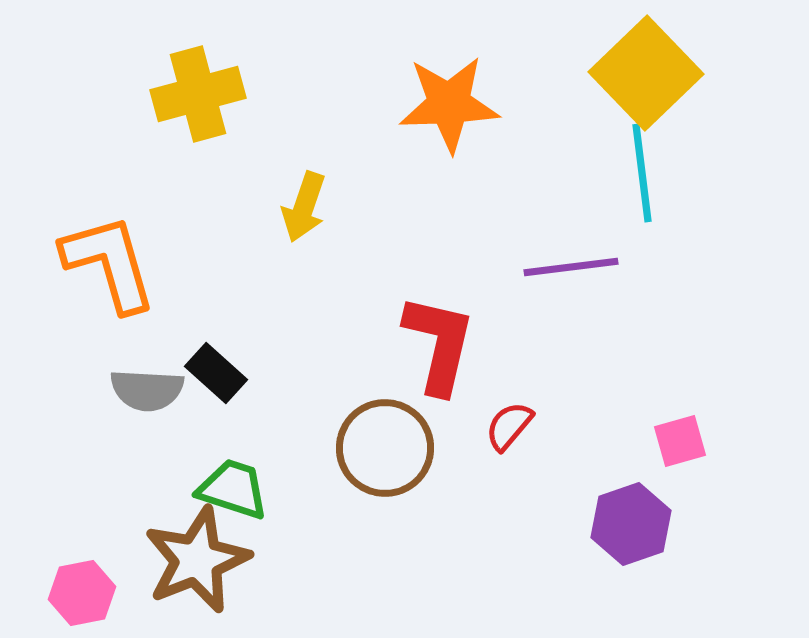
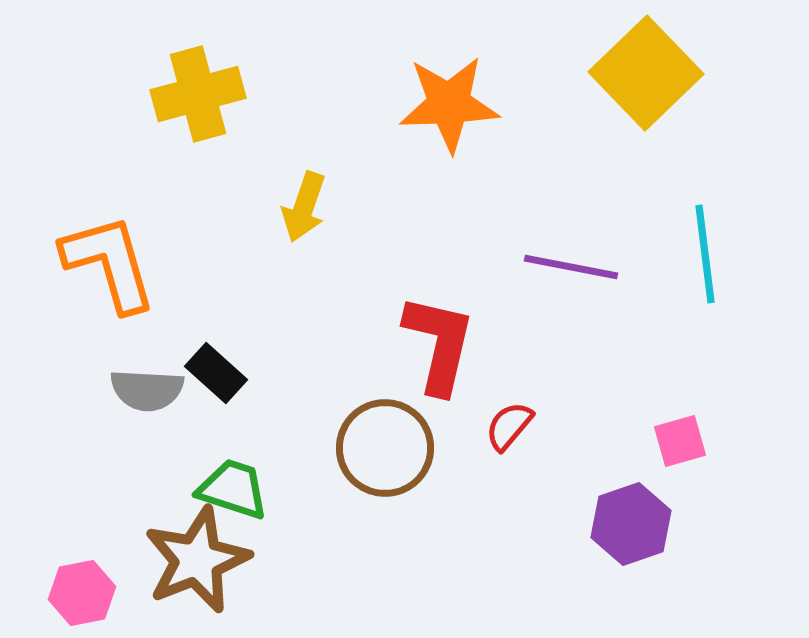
cyan line: moved 63 px right, 81 px down
purple line: rotated 18 degrees clockwise
